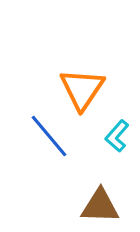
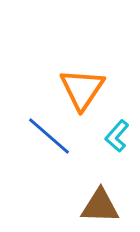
blue line: rotated 9 degrees counterclockwise
